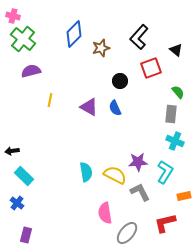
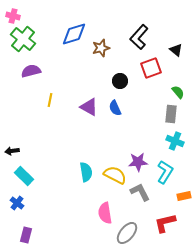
blue diamond: rotated 28 degrees clockwise
